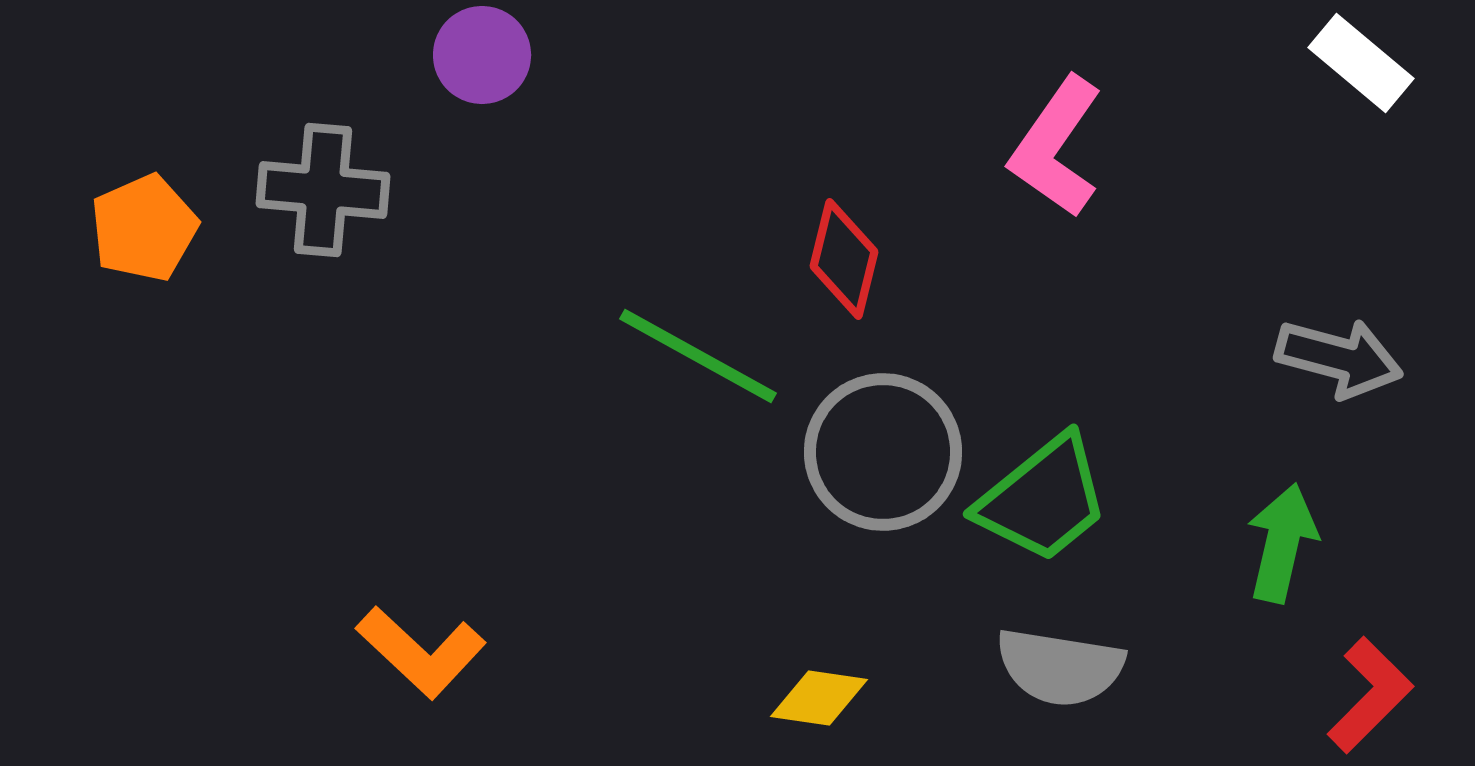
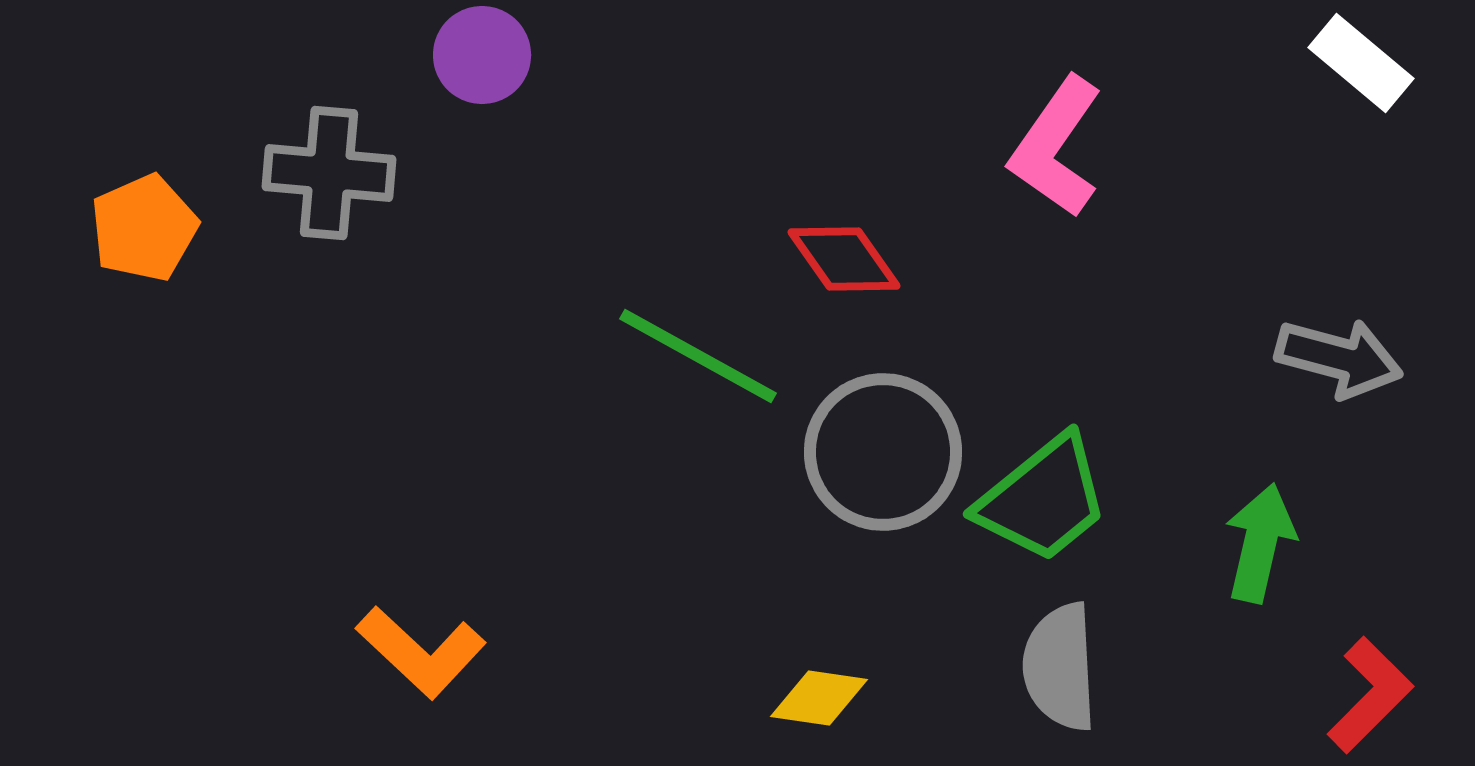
gray cross: moved 6 px right, 17 px up
red diamond: rotated 49 degrees counterclockwise
green arrow: moved 22 px left
gray semicircle: rotated 78 degrees clockwise
